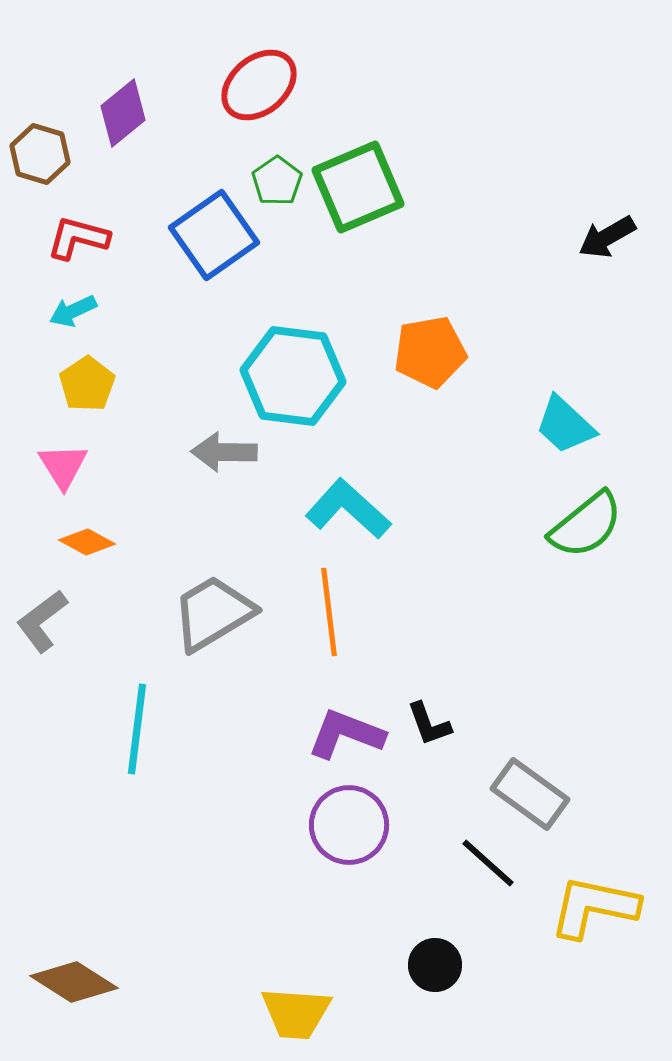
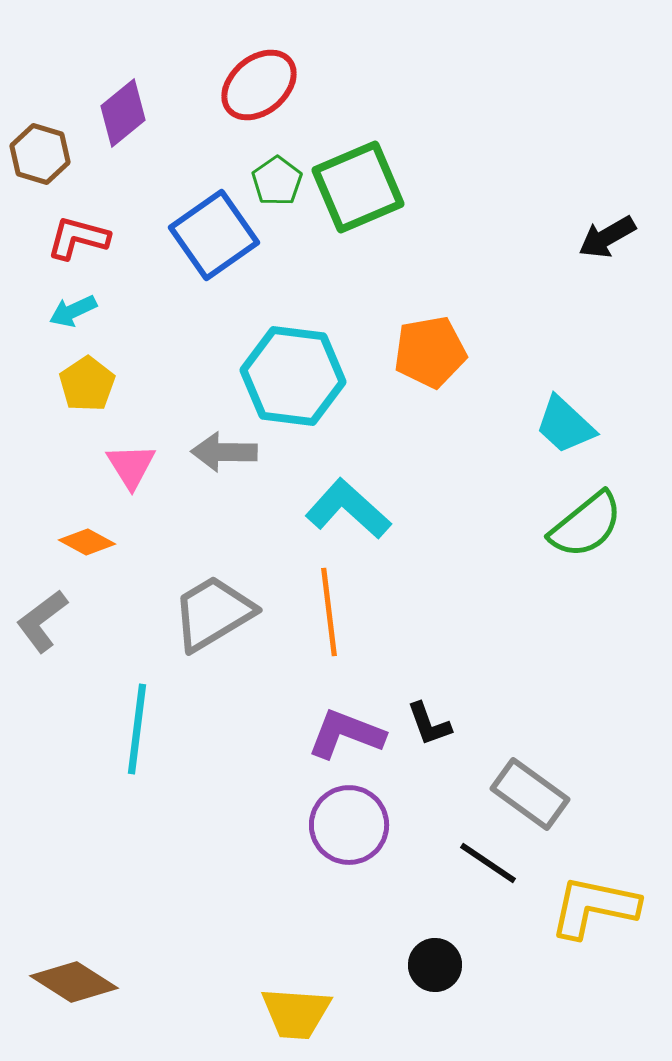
pink triangle: moved 68 px right
black line: rotated 8 degrees counterclockwise
